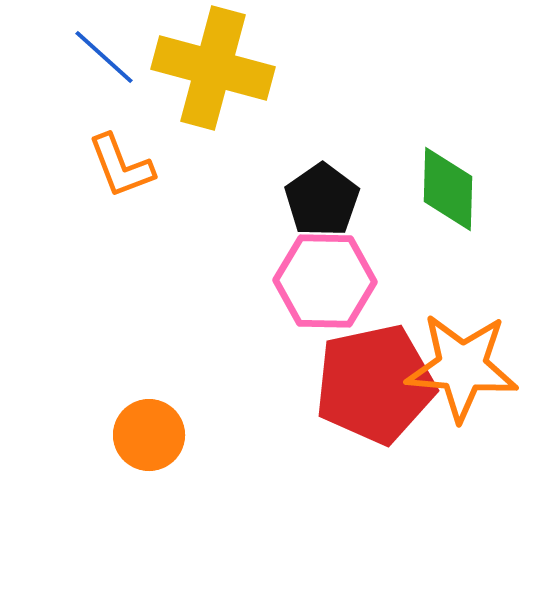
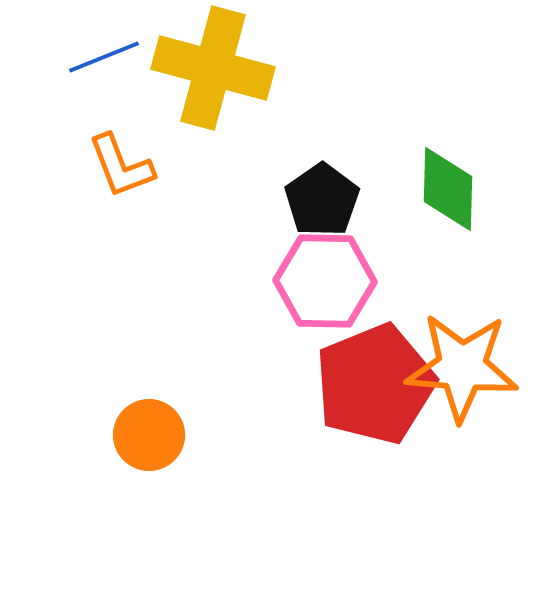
blue line: rotated 64 degrees counterclockwise
red pentagon: rotated 10 degrees counterclockwise
